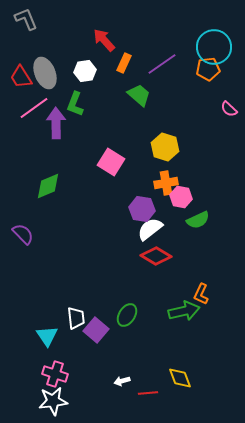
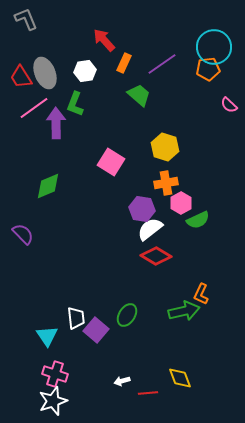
pink semicircle: moved 4 px up
pink hexagon: moved 6 px down; rotated 20 degrees clockwise
white star: rotated 12 degrees counterclockwise
